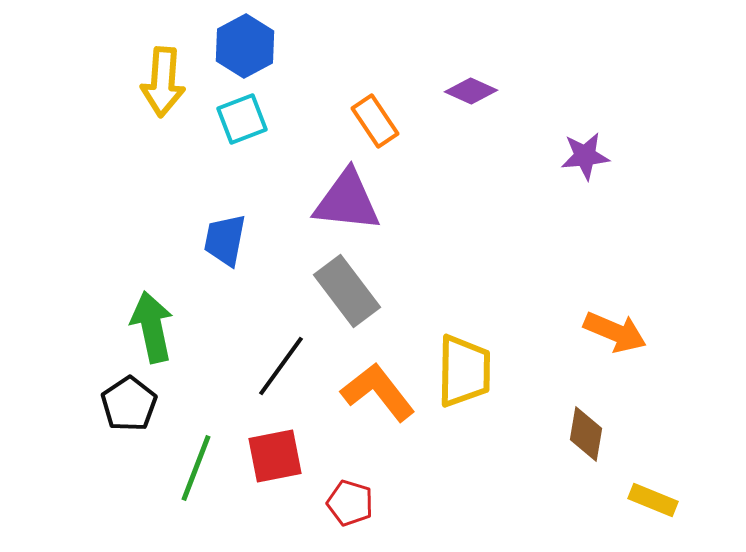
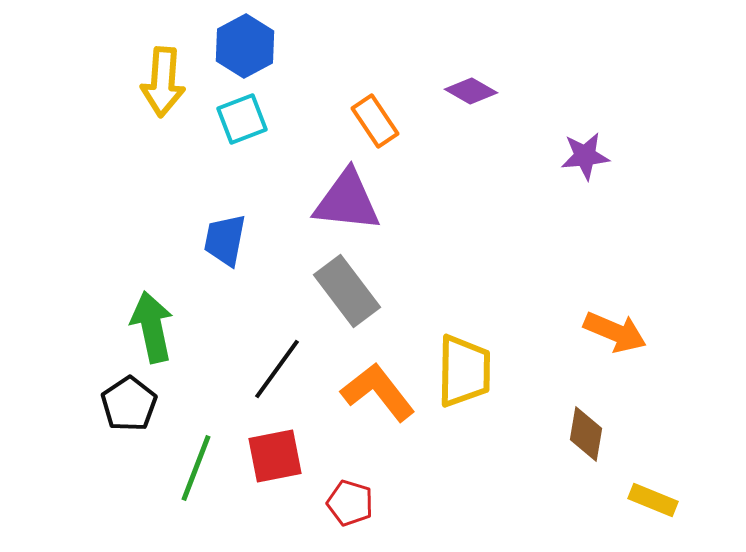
purple diamond: rotated 6 degrees clockwise
black line: moved 4 px left, 3 px down
